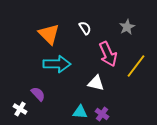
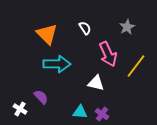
orange triangle: moved 2 px left
purple semicircle: moved 3 px right, 3 px down
